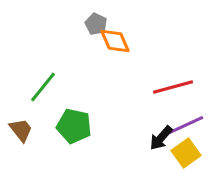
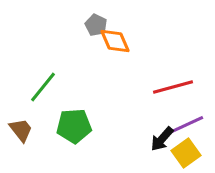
gray pentagon: moved 1 px down
green pentagon: rotated 16 degrees counterclockwise
black arrow: moved 1 px right, 1 px down
